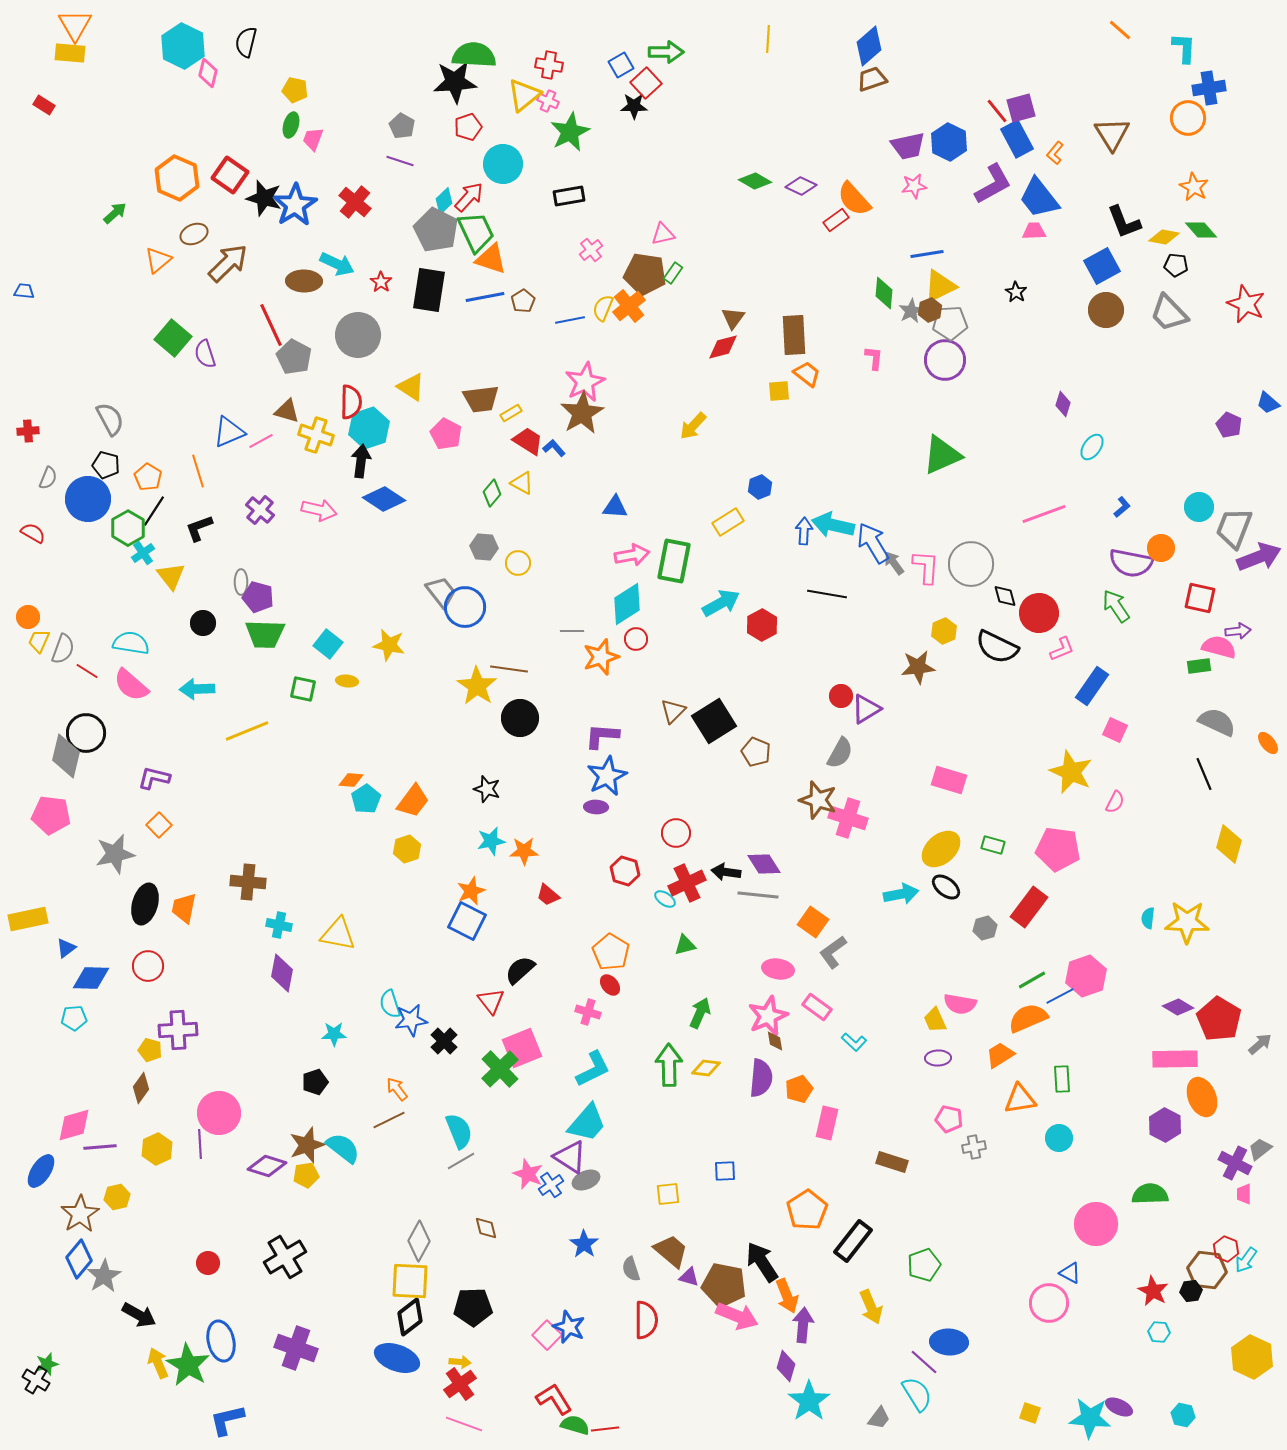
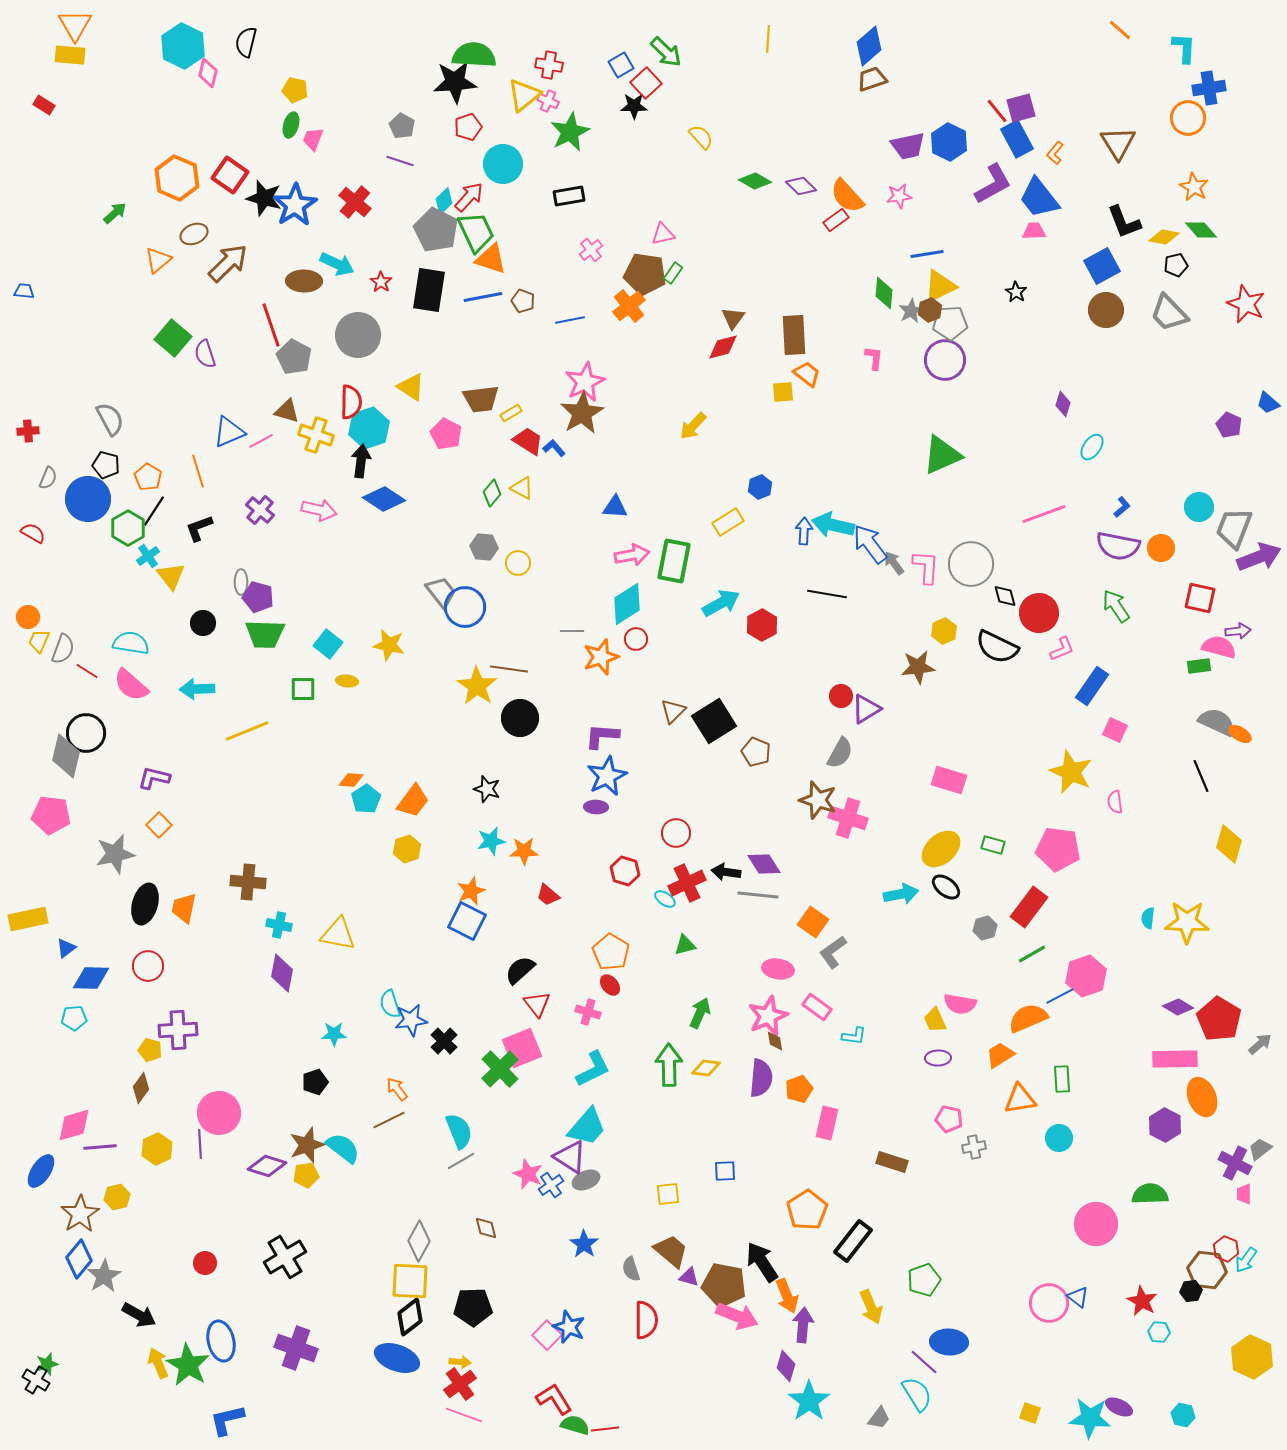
green arrow at (666, 52): rotated 44 degrees clockwise
yellow rectangle at (70, 53): moved 2 px down
brown triangle at (1112, 134): moved 6 px right, 9 px down
purple diamond at (801, 186): rotated 20 degrees clockwise
pink star at (914, 186): moved 15 px left, 10 px down
orange semicircle at (854, 199): moved 7 px left, 3 px up
black pentagon at (1176, 265): rotated 20 degrees counterclockwise
blue line at (485, 297): moved 2 px left
brown pentagon at (523, 301): rotated 20 degrees counterclockwise
yellow semicircle at (603, 308): moved 98 px right, 171 px up; rotated 116 degrees clockwise
red line at (271, 325): rotated 6 degrees clockwise
yellow square at (779, 391): moved 4 px right, 1 px down
yellow triangle at (522, 483): moved 5 px down
blue arrow at (873, 543): moved 3 px left, 1 px down; rotated 6 degrees counterclockwise
cyan cross at (143, 553): moved 5 px right, 3 px down
purple semicircle at (1131, 563): moved 13 px left, 17 px up
green square at (303, 689): rotated 12 degrees counterclockwise
orange ellipse at (1268, 743): moved 28 px left, 9 px up; rotated 20 degrees counterclockwise
black line at (1204, 774): moved 3 px left, 2 px down
pink semicircle at (1115, 802): rotated 145 degrees clockwise
green line at (1032, 980): moved 26 px up
red triangle at (491, 1001): moved 46 px right, 3 px down
cyan L-shape at (854, 1042): moved 6 px up; rotated 35 degrees counterclockwise
cyan trapezoid at (587, 1123): moved 4 px down
red circle at (208, 1263): moved 3 px left
green pentagon at (924, 1265): moved 15 px down
blue triangle at (1070, 1273): moved 8 px right, 24 px down; rotated 10 degrees clockwise
red star at (1153, 1291): moved 11 px left, 10 px down
pink line at (464, 1424): moved 9 px up
